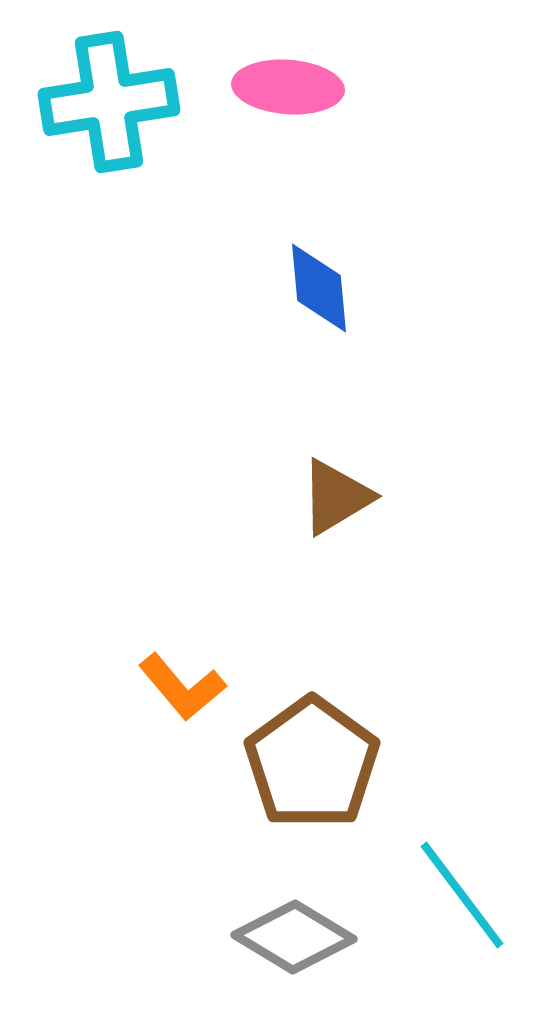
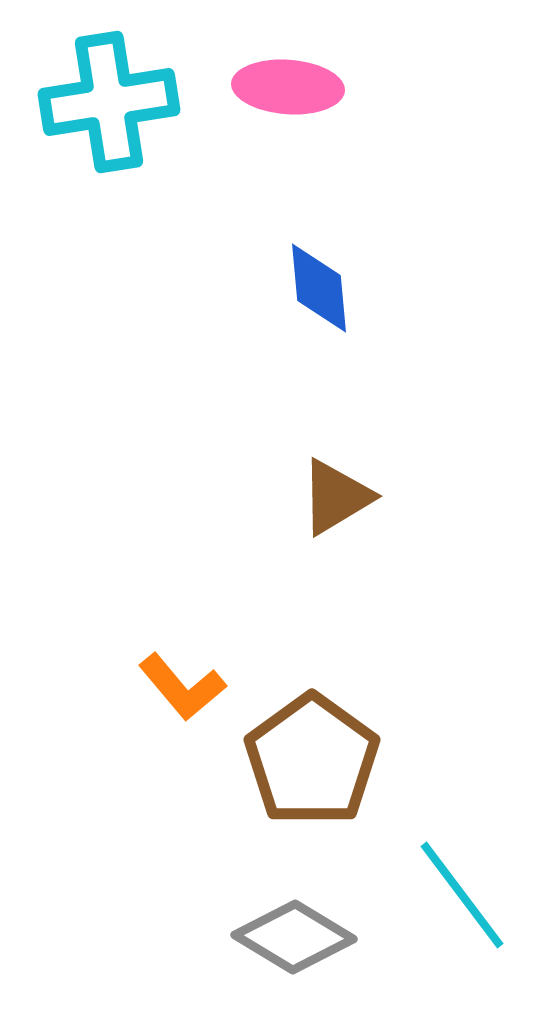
brown pentagon: moved 3 px up
